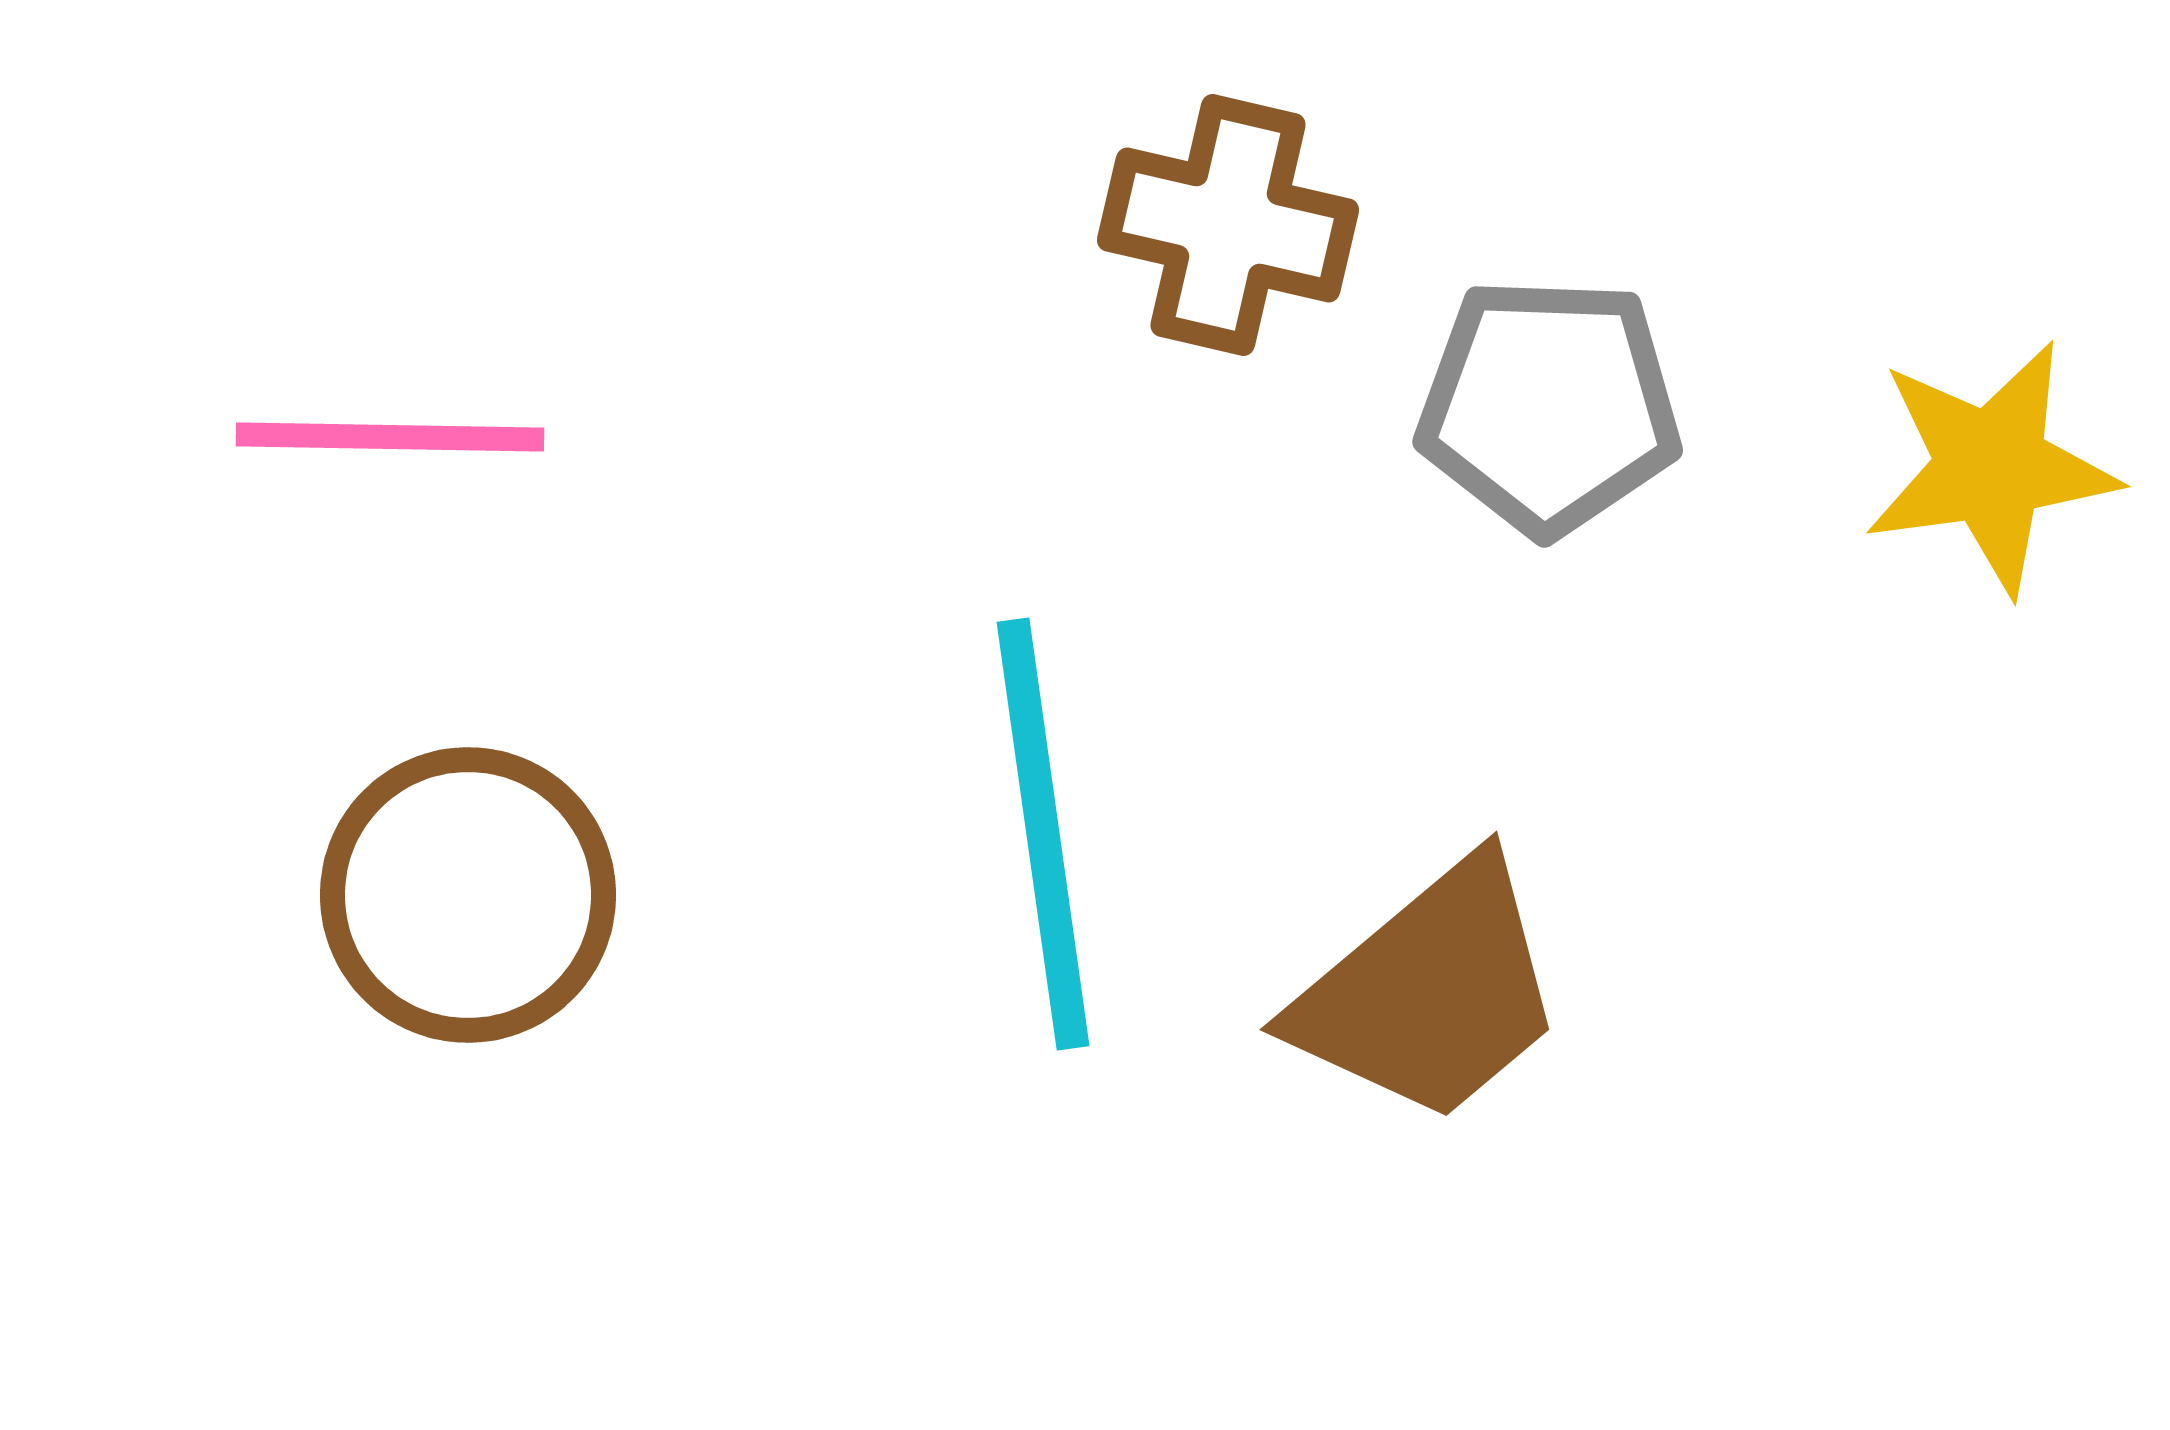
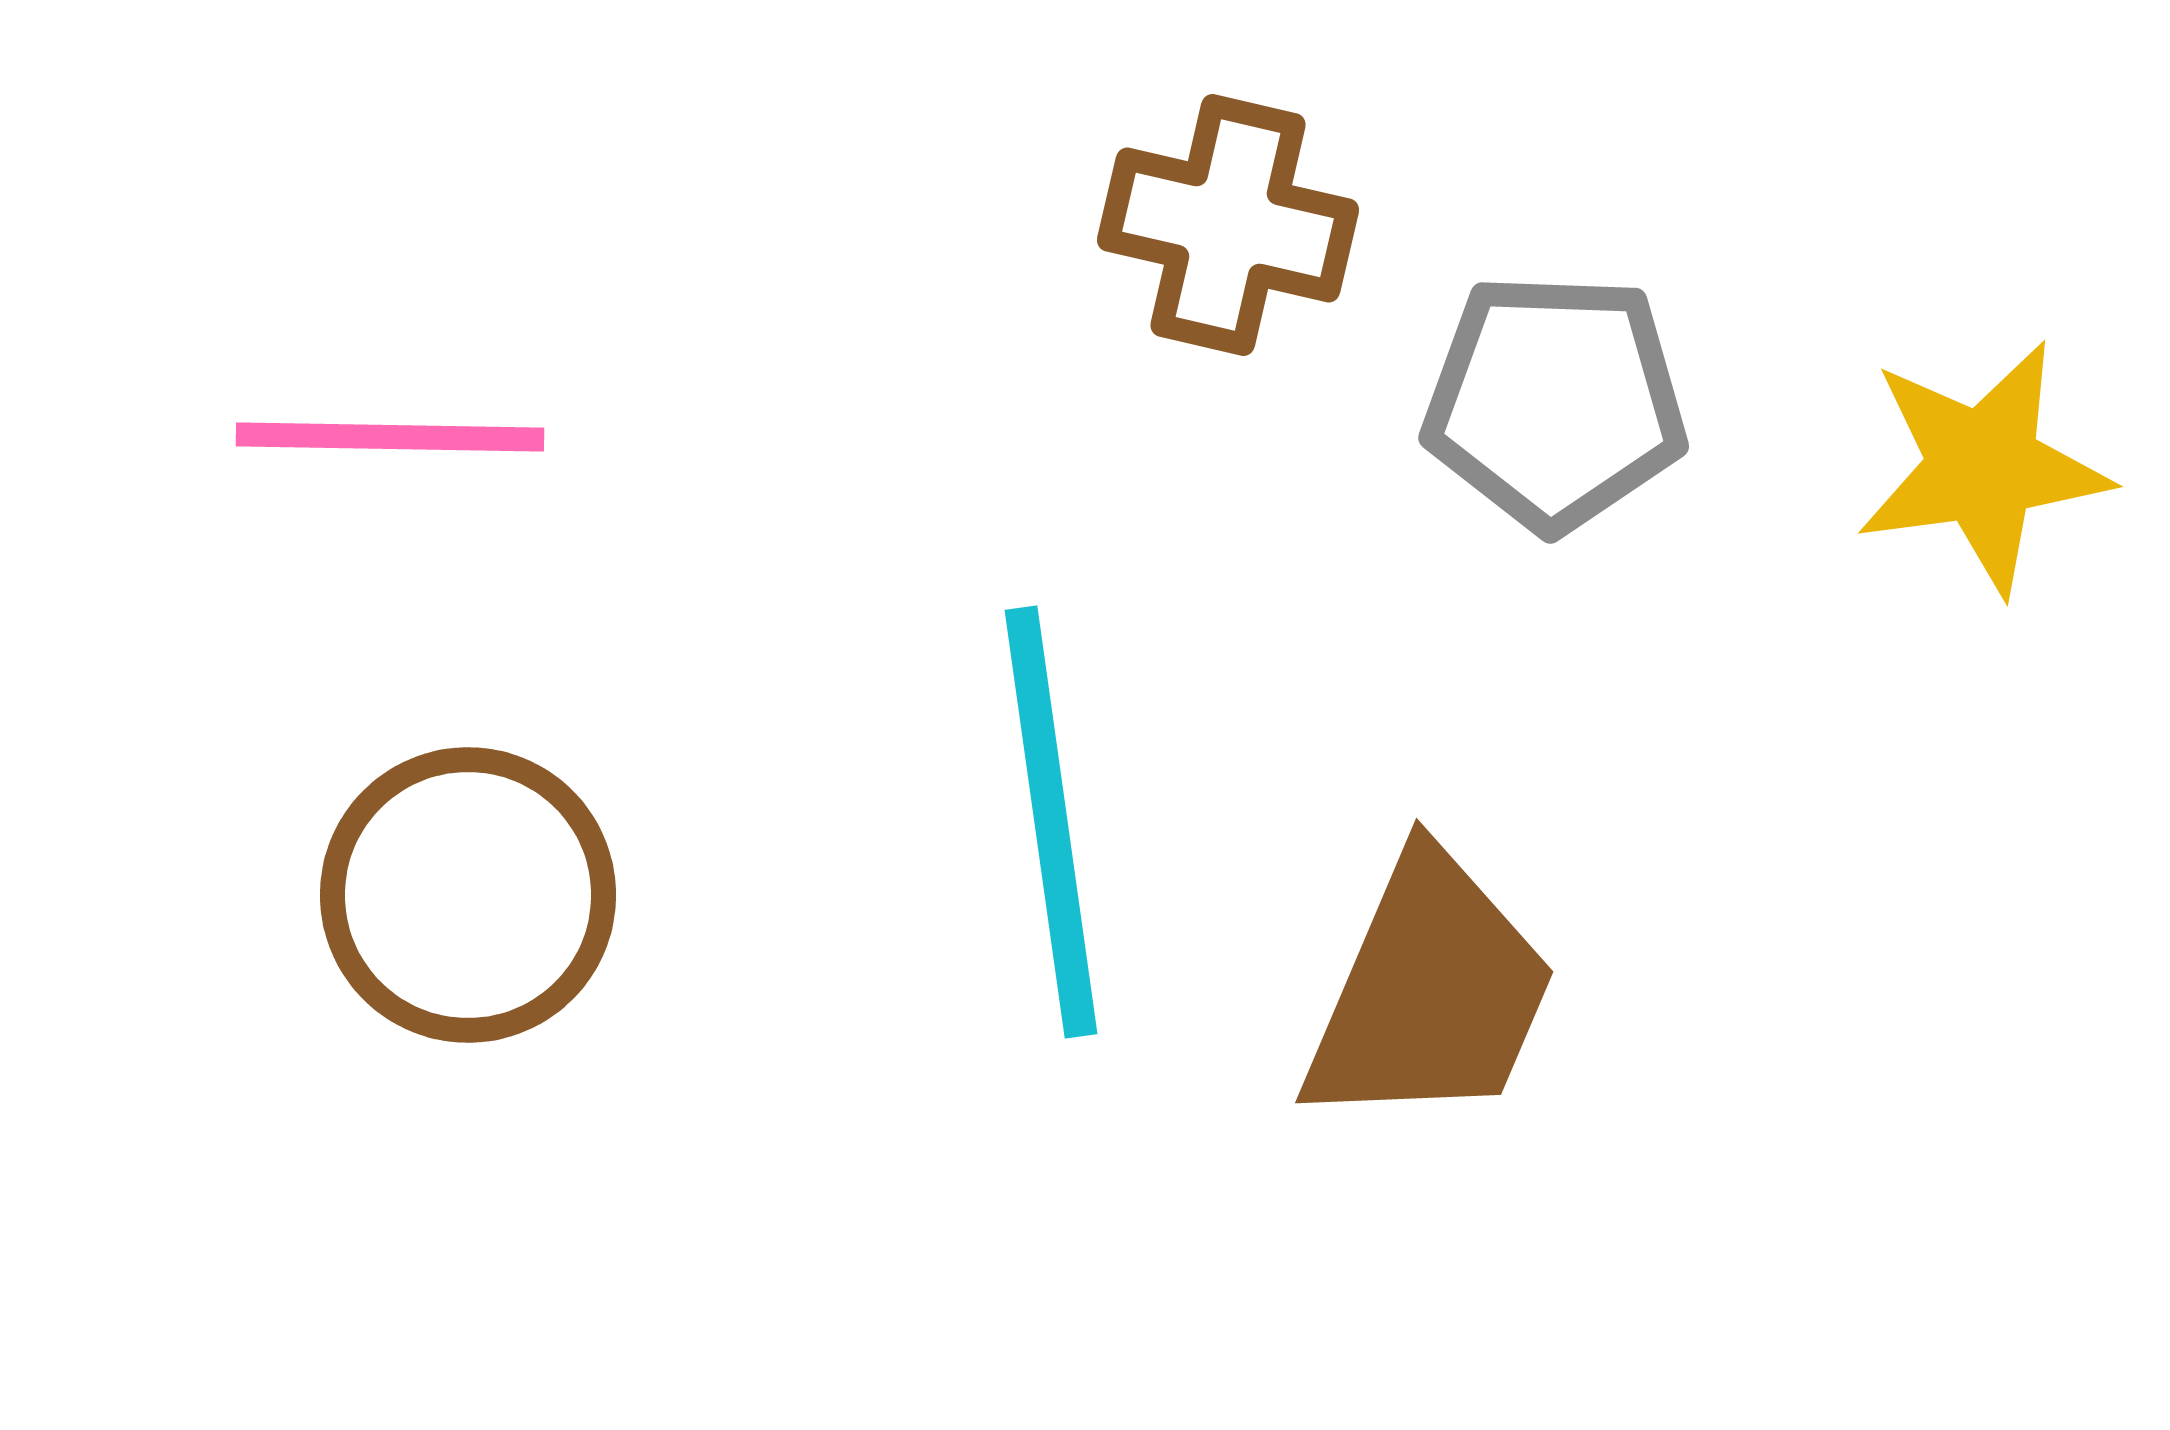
gray pentagon: moved 6 px right, 4 px up
yellow star: moved 8 px left
cyan line: moved 8 px right, 12 px up
brown trapezoid: rotated 27 degrees counterclockwise
